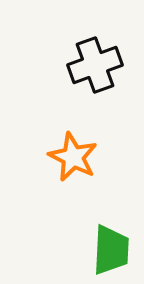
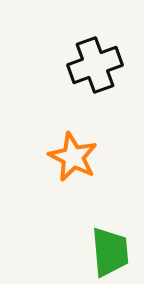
green trapezoid: moved 1 px left, 2 px down; rotated 8 degrees counterclockwise
